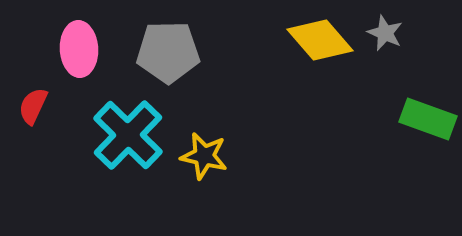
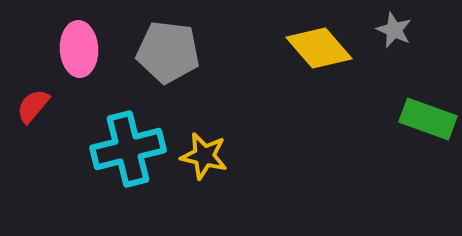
gray star: moved 9 px right, 3 px up
yellow diamond: moved 1 px left, 8 px down
gray pentagon: rotated 8 degrees clockwise
red semicircle: rotated 15 degrees clockwise
cyan cross: moved 14 px down; rotated 32 degrees clockwise
